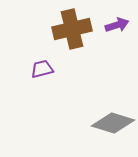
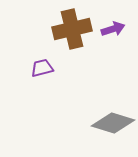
purple arrow: moved 4 px left, 4 px down
purple trapezoid: moved 1 px up
